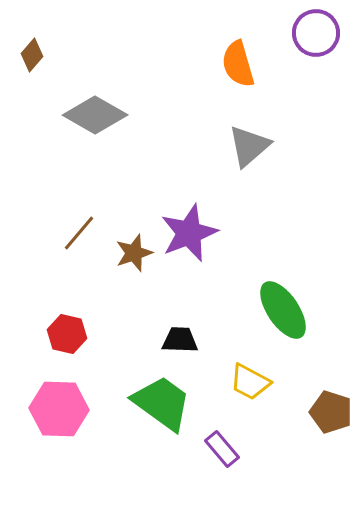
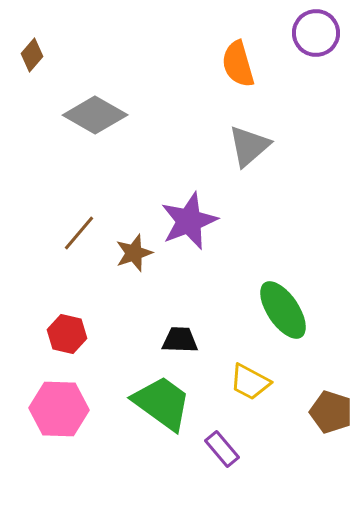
purple star: moved 12 px up
